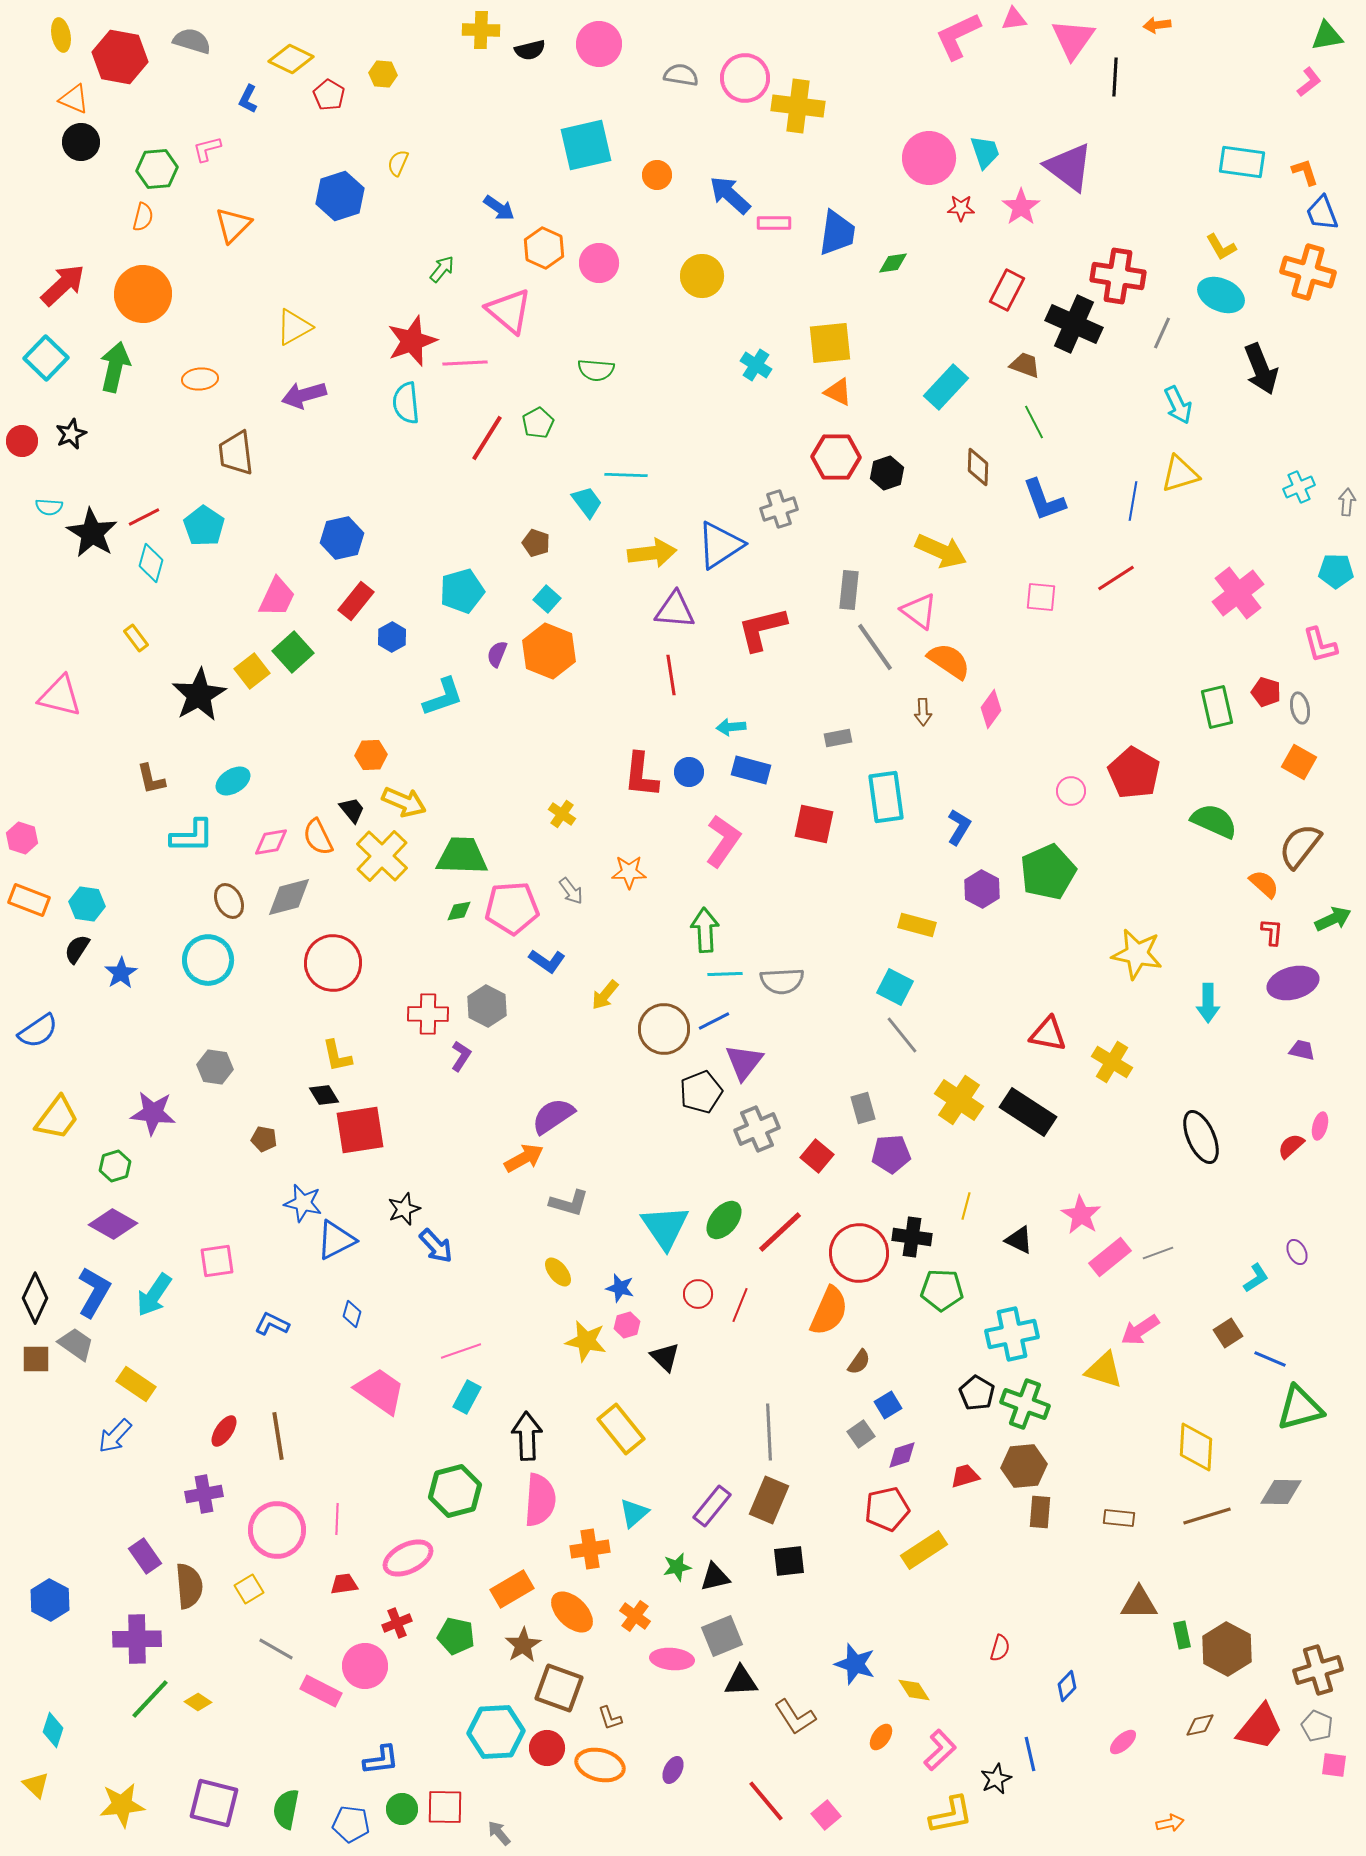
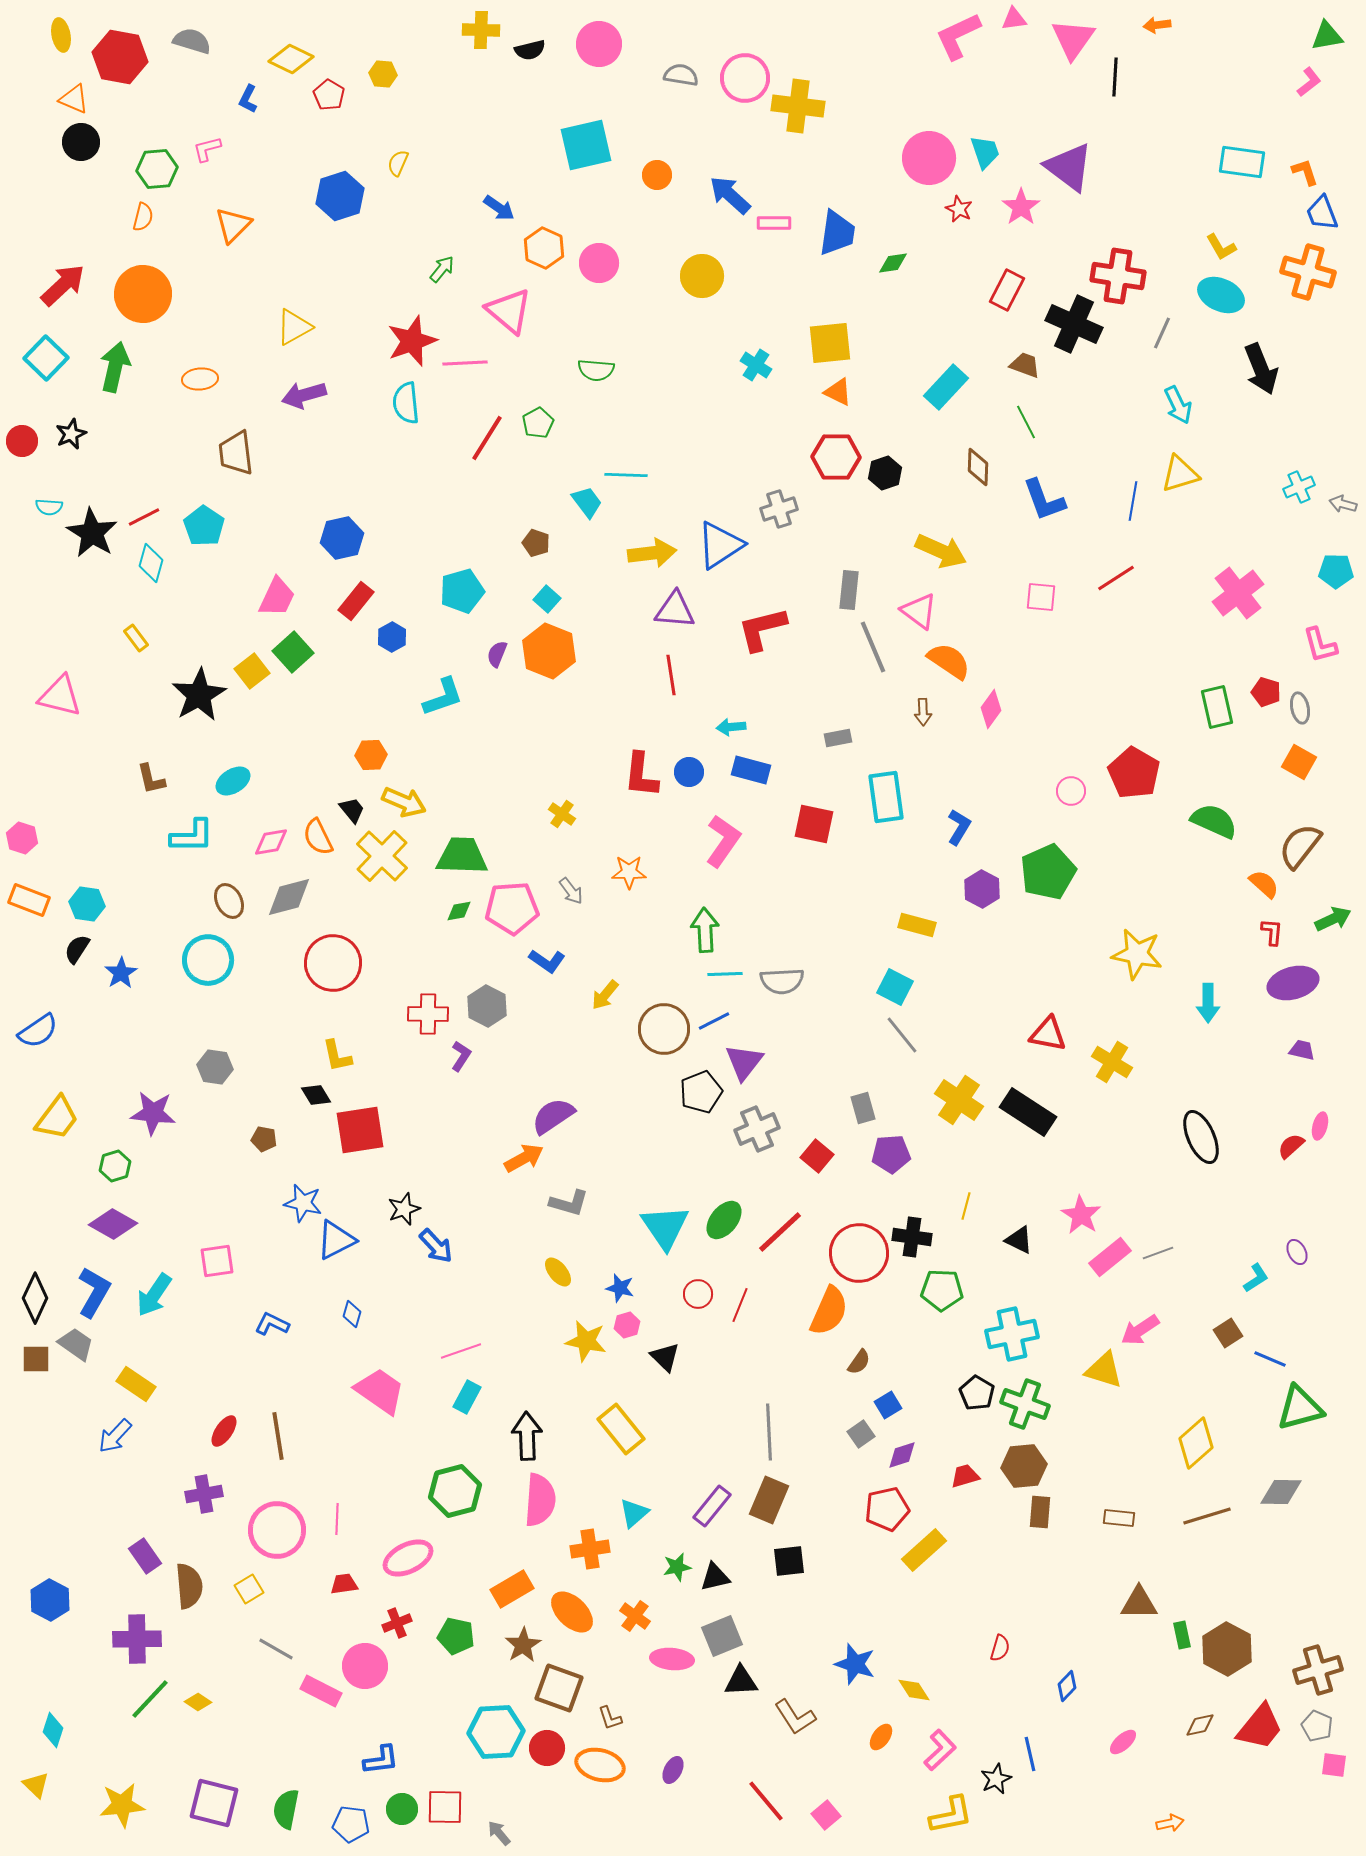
red star at (961, 208): moved 2 px left, 1 px down; rotated 24 degrees clockwise
green line at (1034, 422): moved 8 px left
black hexagon at (887, 473): moved 2 px left
gray arrow at (1347, 502): moved 4 px left, 2 px down; rotated 80 degrees counterclockwise
gray line at (875, 647): moved 2 px left; rotated 12 degrees clockwise
black diamond at (324, 1095): moved 8 px left
yellow diamond at (1196, 1447): moved 4 px up; rotated 45 degrees clockwise
yellow rectangle at (924, 1550): rotated 9 degrees counterclockwise
